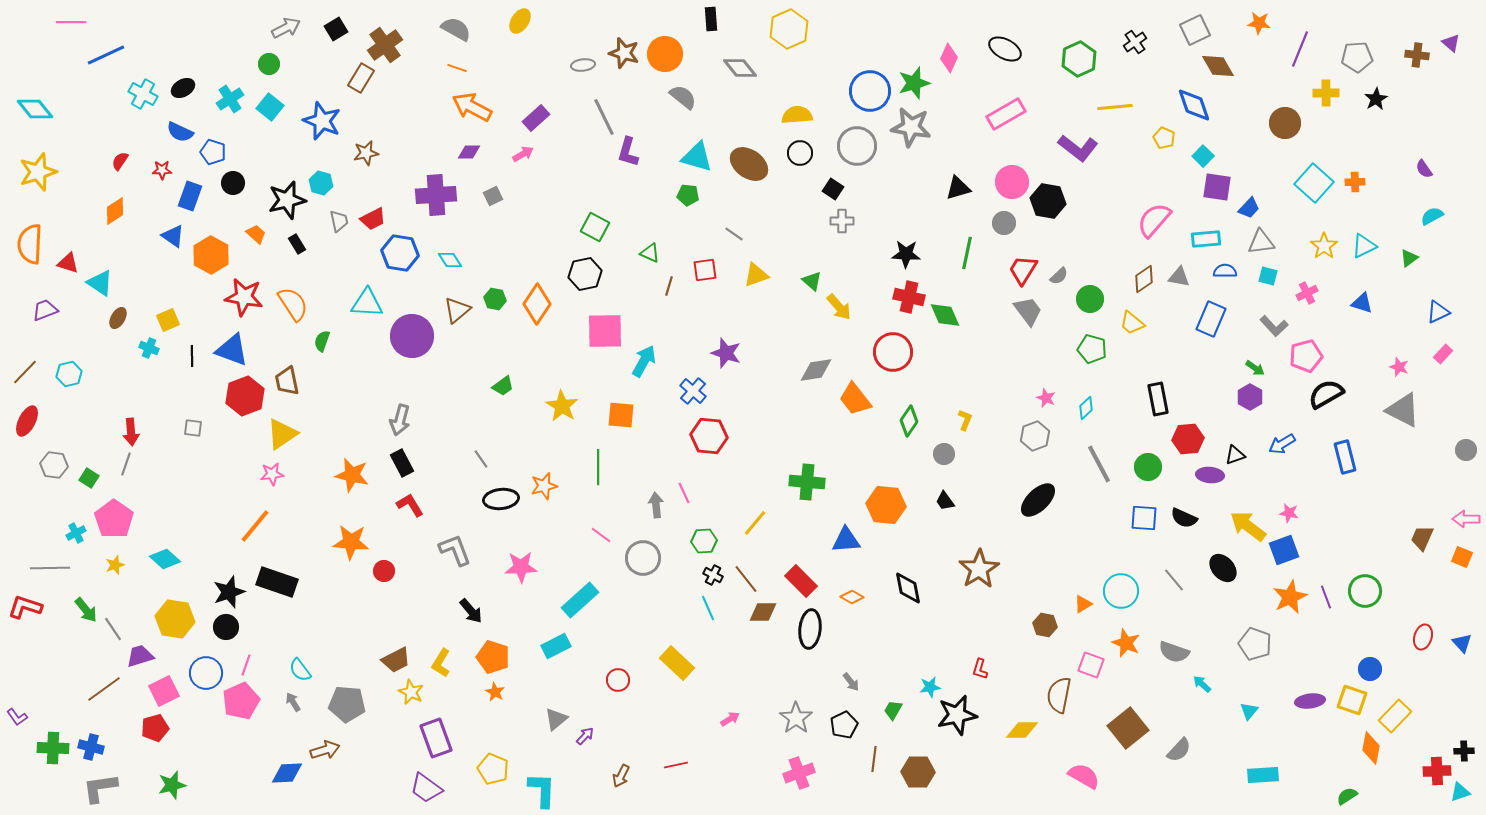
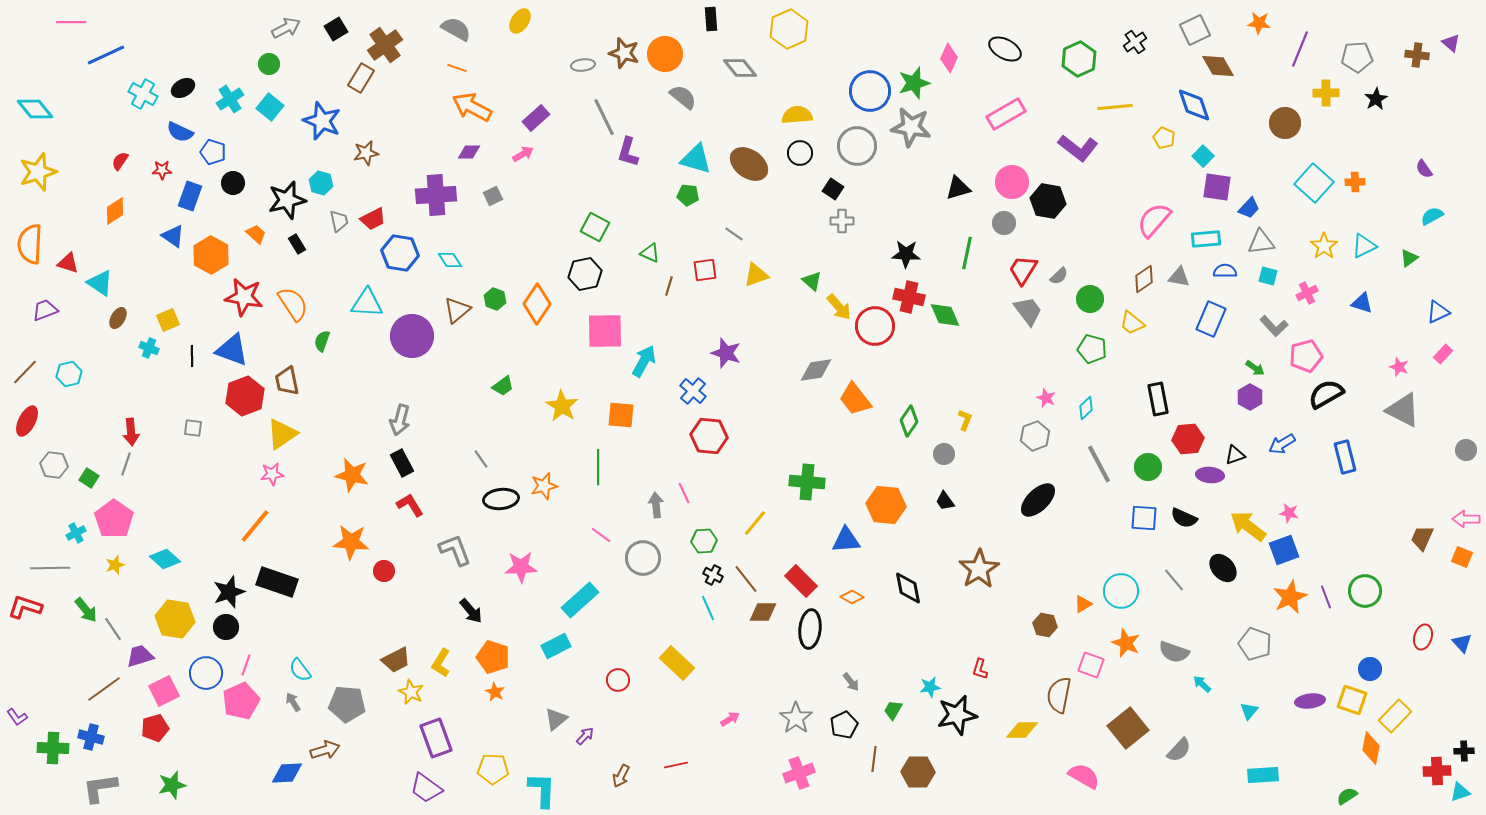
cyan triangle at (697, 157): moved 1 px left, 2 px down
green hexagon at (495, 299): rotated 10 degrees clockwise
red circle at (893, 352): moved 18 px left, 26 px up
blue cross at (91, 747): moved 10 px up
yellow pentagon at (493, 769): rotated 20 degrees counterclockwise
